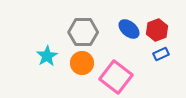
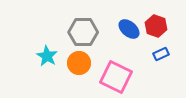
red hexagon: moved 1 px left, 4 px up; rotated 20 degrees counterclockwise
cyan star: rotated 10 degrees counterclockwise
orange circle: moved 3 px left
pink square: rotated 12 degrees counterclockwise
